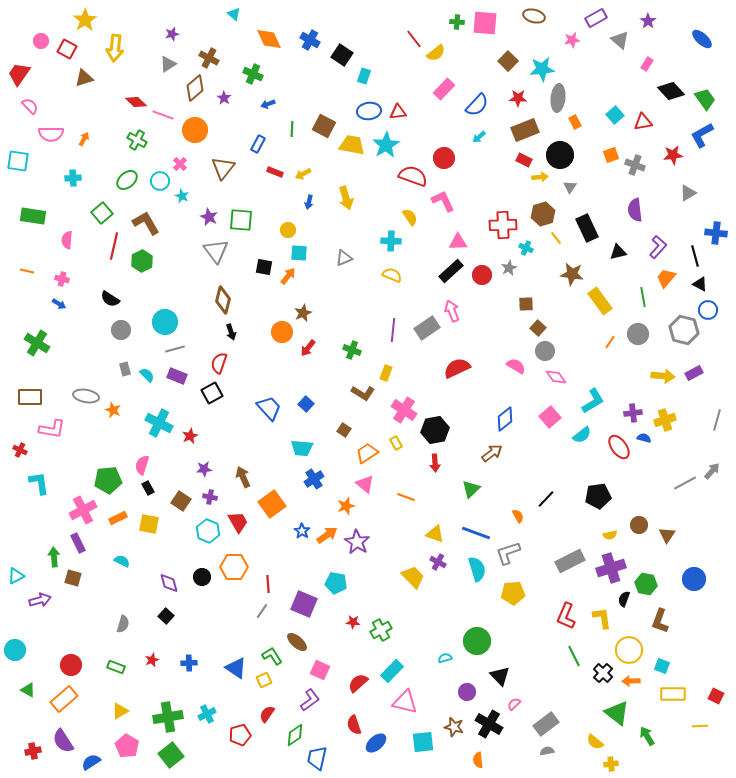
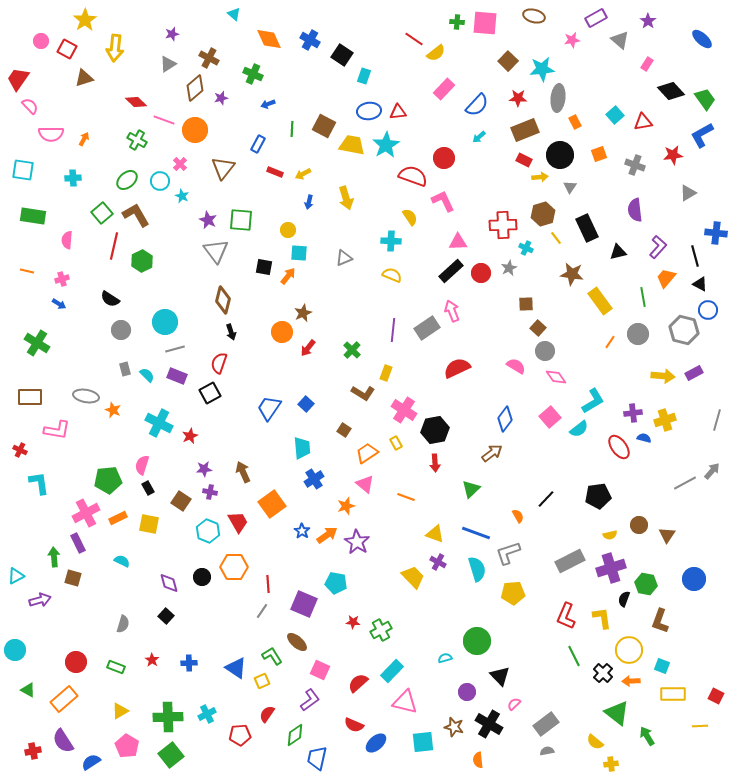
red line at (414, 39): rotated 18 degrees counterclockwise
red trapezoid at (19, 74): moved 1 px left, 5 px down
purple star at (224, 98): moved 3 px left; rotated 24 degrees clockwise
pink line at (163, 115): moved 1 px right, 5 px down
orange square at (611, 155): moved 12 px left, 1 px up
cyan square at (18, 161): moved 5 px right, 9 px down
purple star at (209, 217): moved 1 px left, 3 px down
brown L-shape at (146, 223): moved 10 px left, 8 px up
red circle at (482, 275): moved 1 px left, 2 px up
pink cross at (62, 279): rotated 32 degrees counterclockwise
green cross at (352, 350): rotated 24 degrees clockwise
black square at (212, 393): moved 2 px left
blue trapezoid at (269, 408): rotated 104 degrees counterclockwise
blue diamond at (505, 419): rotated 15 degrees counterclockwise
pink L-shape at (52, 429): moved 5 px right, 1 px down
cyan semicircle at (582, 435): moved 3 px left, 6 px up
cyan trapezoid at (302, 448): rotated 100 degrees counterclockwise
brown arrow at (243, 477): moved 5 px up
purple cross at (210, 497): moved 5 px up
pink cross at (83, 510): moved 3 px right, 3 px down
red star at (152, 660): rotated 16 degrees counterclockwise
red circle at (71, 665): moved 5 px right, 3 px up
yellow square at (264, 680): moved 2 px left, 1 px down
green cross at (168, 717): rotated 8 degrees clockwise
red semicircle at (354, 725): rotated 48 degrees counterclockwise
red pentagon at (240, 735): rotated 10 degrees clockwise
